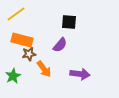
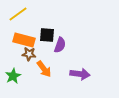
yellow line: moved 2 px right
black square: moved 22 px left, 13 px down
orange rectangle: moved 2 px right
purple semicircle: rotated 21 degrees counterclockwise
brown star: rotated 16 degrees clockwise
